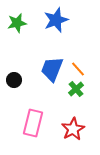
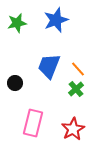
blue trapezoid: moved 3 px left, 3 px up
black circle: moved 1 px right, 3 px down
